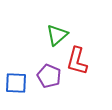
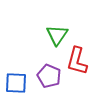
green triangle: rotated 15 degrees counterclockwise
